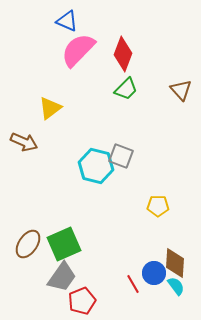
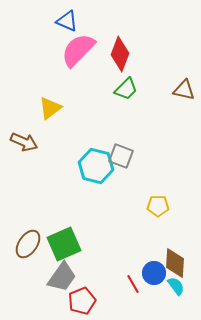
red diamond: moved 3 px left
brown triangle: moved 3 px right; rotated 35 degrees counterclockwise
